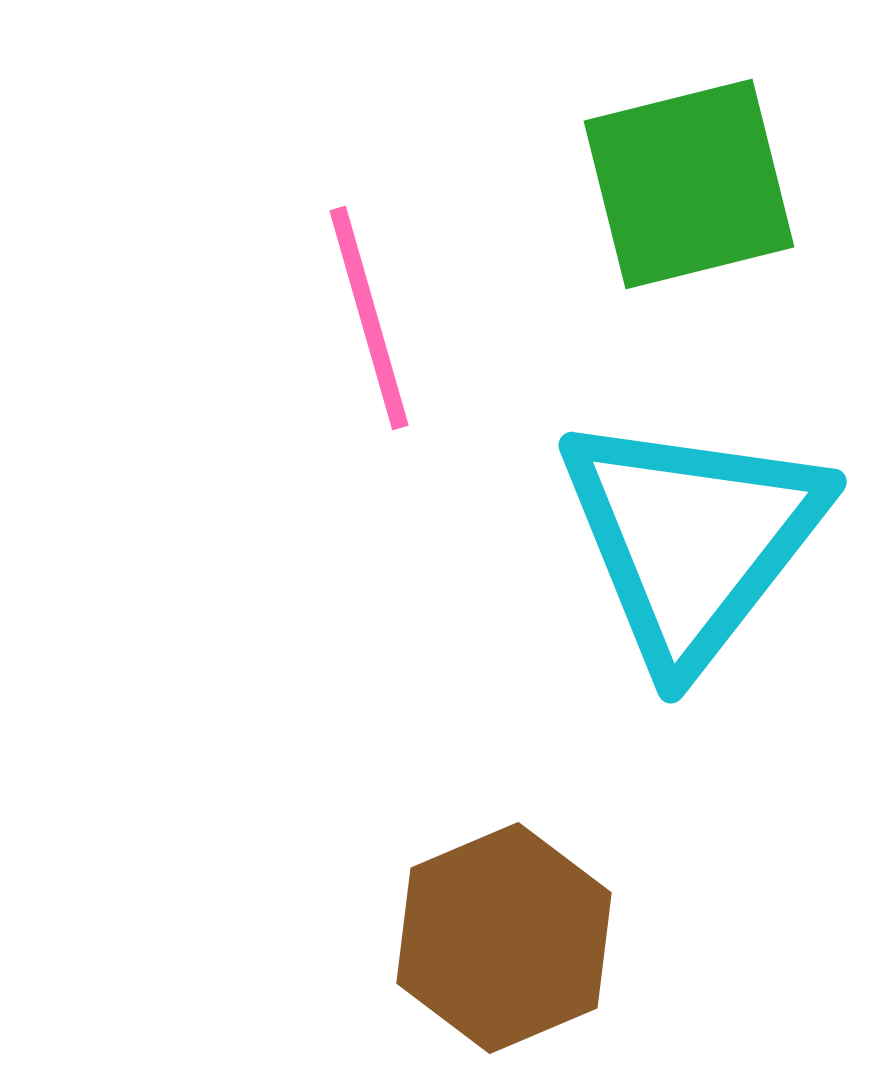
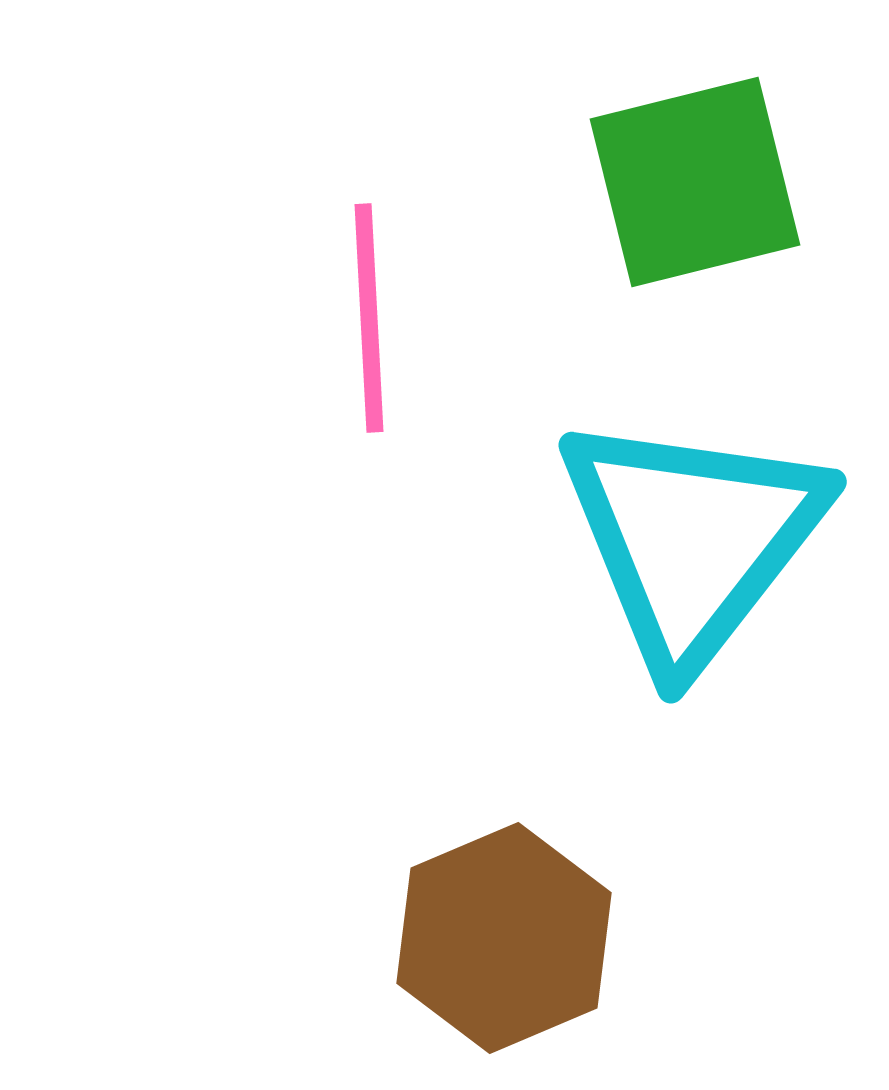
green square: moved 6 px right, 2 px up
pink line: rotated 13 degrees clockwise
